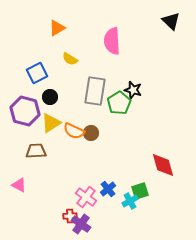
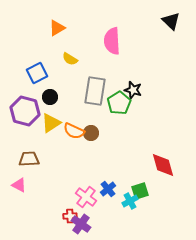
brown trapezoid: moved 7 px left, 8 px down
